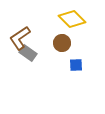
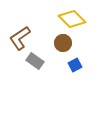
brown circle: moved 1 px right
gray rectangle: moved 7 px right, 8 px down
blue square: moved 1 px left; rotated 24 degrees counterclockwise
